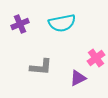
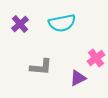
purple cross: rotated 18 degrees counterclockwise
